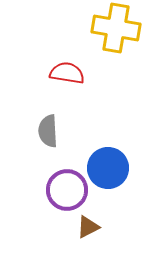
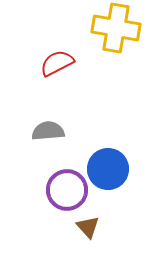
red semicircle: moved 10 px left, 10 px up; rotated 36 degrees counterclockwise
gray semicircle: rotated 88 degrees clockwise
blue circle: moved 1 px down
brown triangle: rotated 45 degrees counterclockwise
